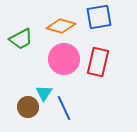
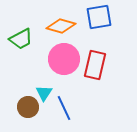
red rectangle: moved 3 px left, 3 px down
